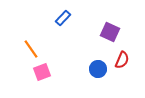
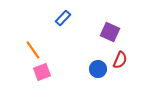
orange line: moved 2 px right, 1 px down
red semicircle: moved 2 px left
